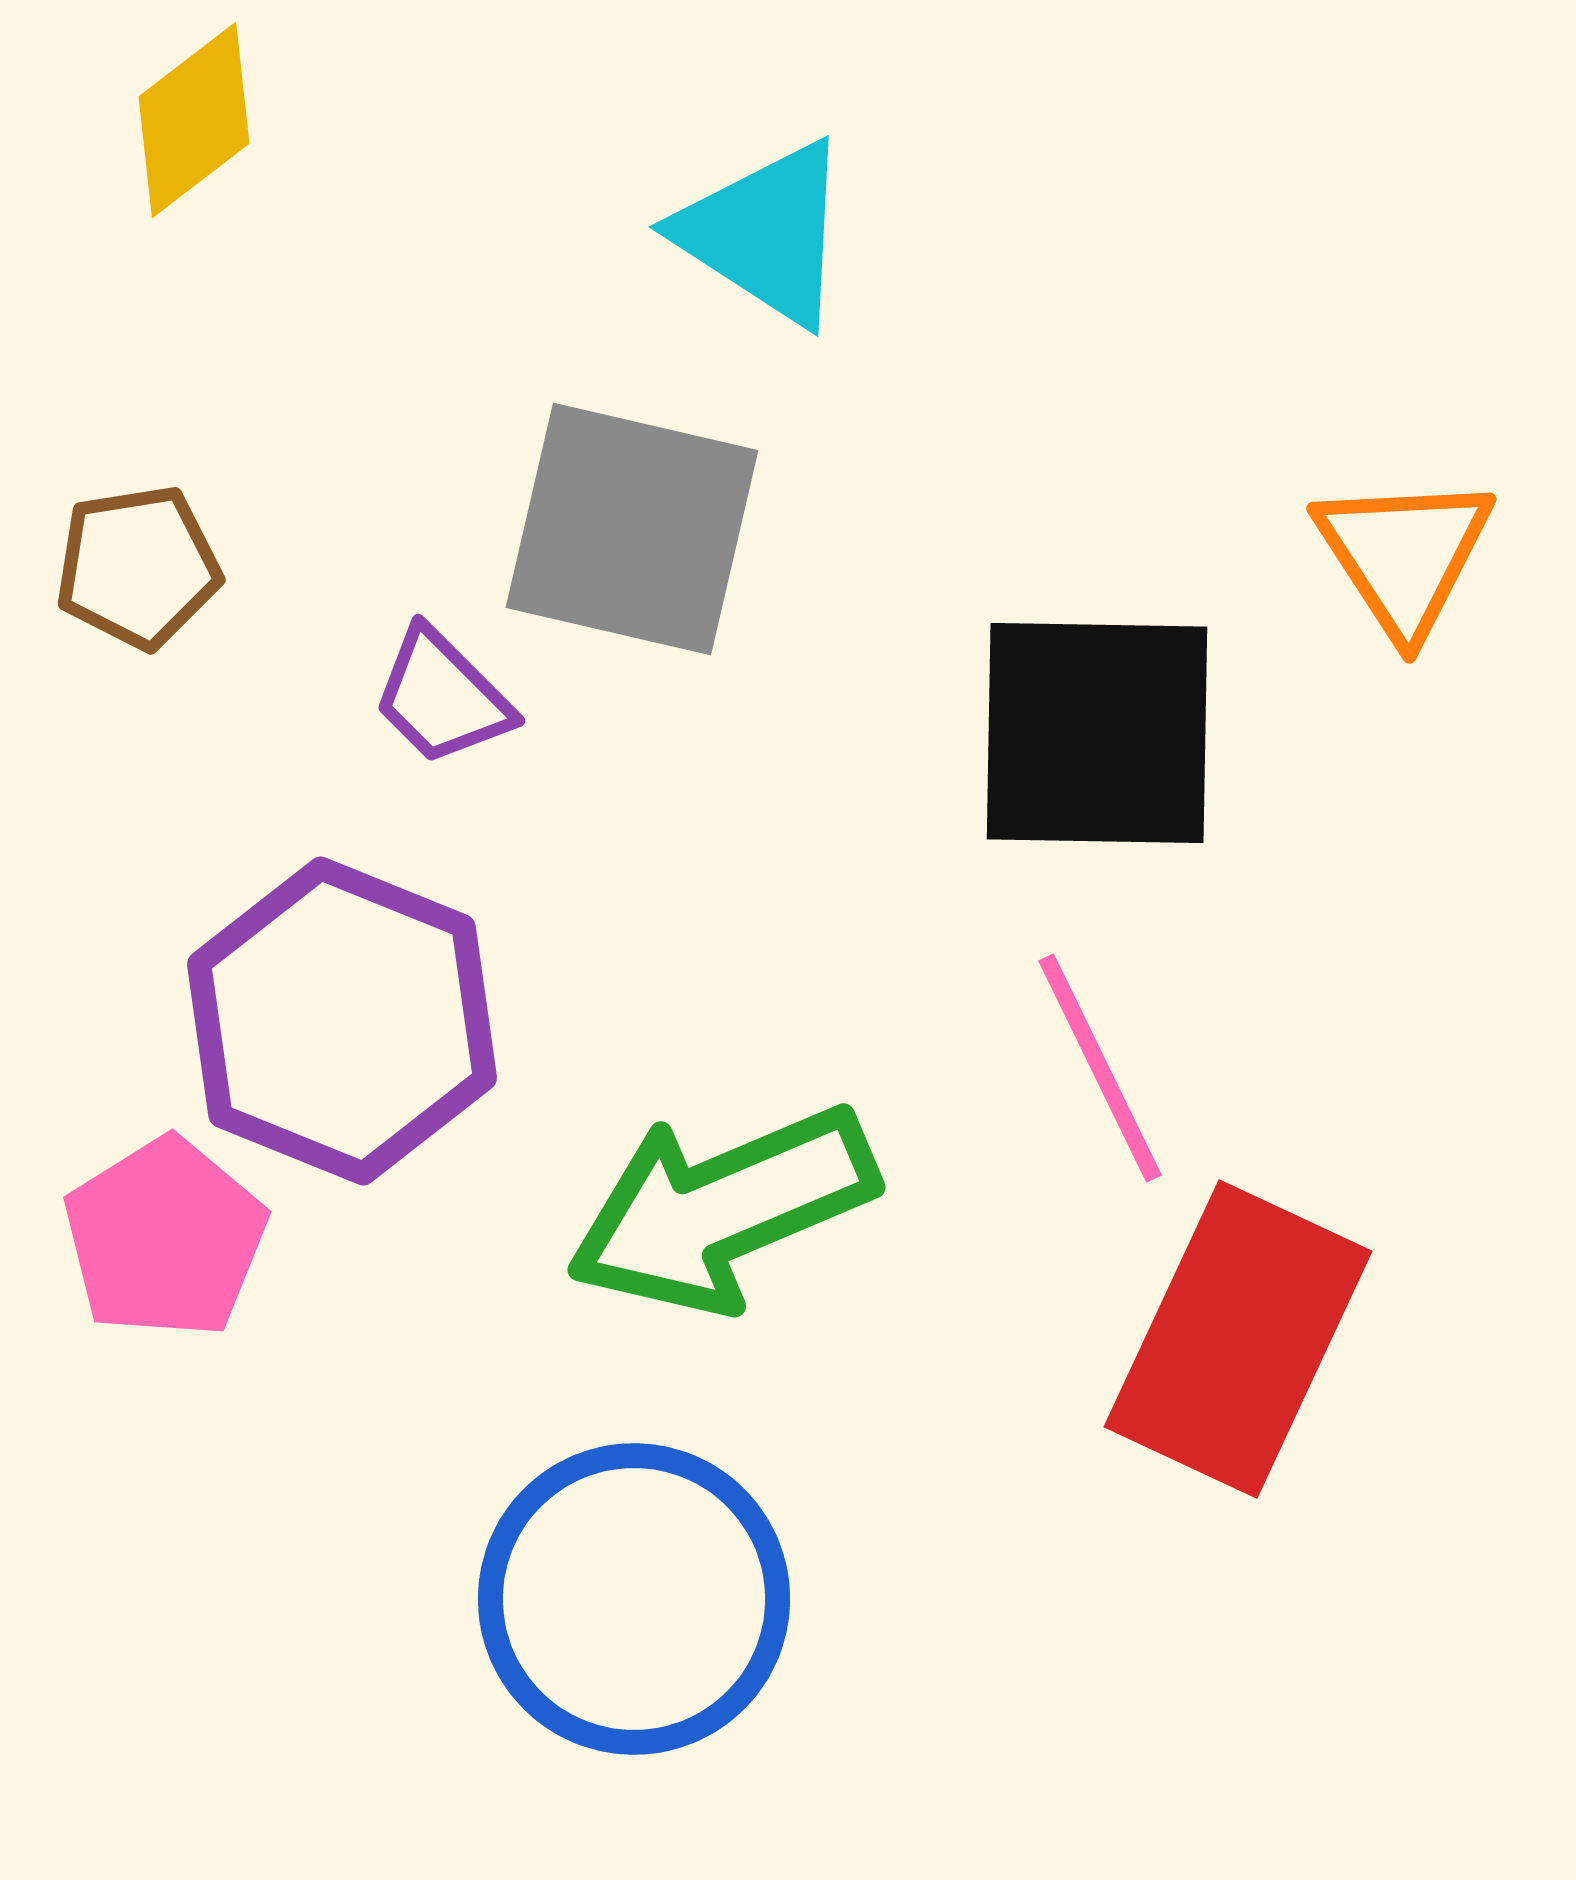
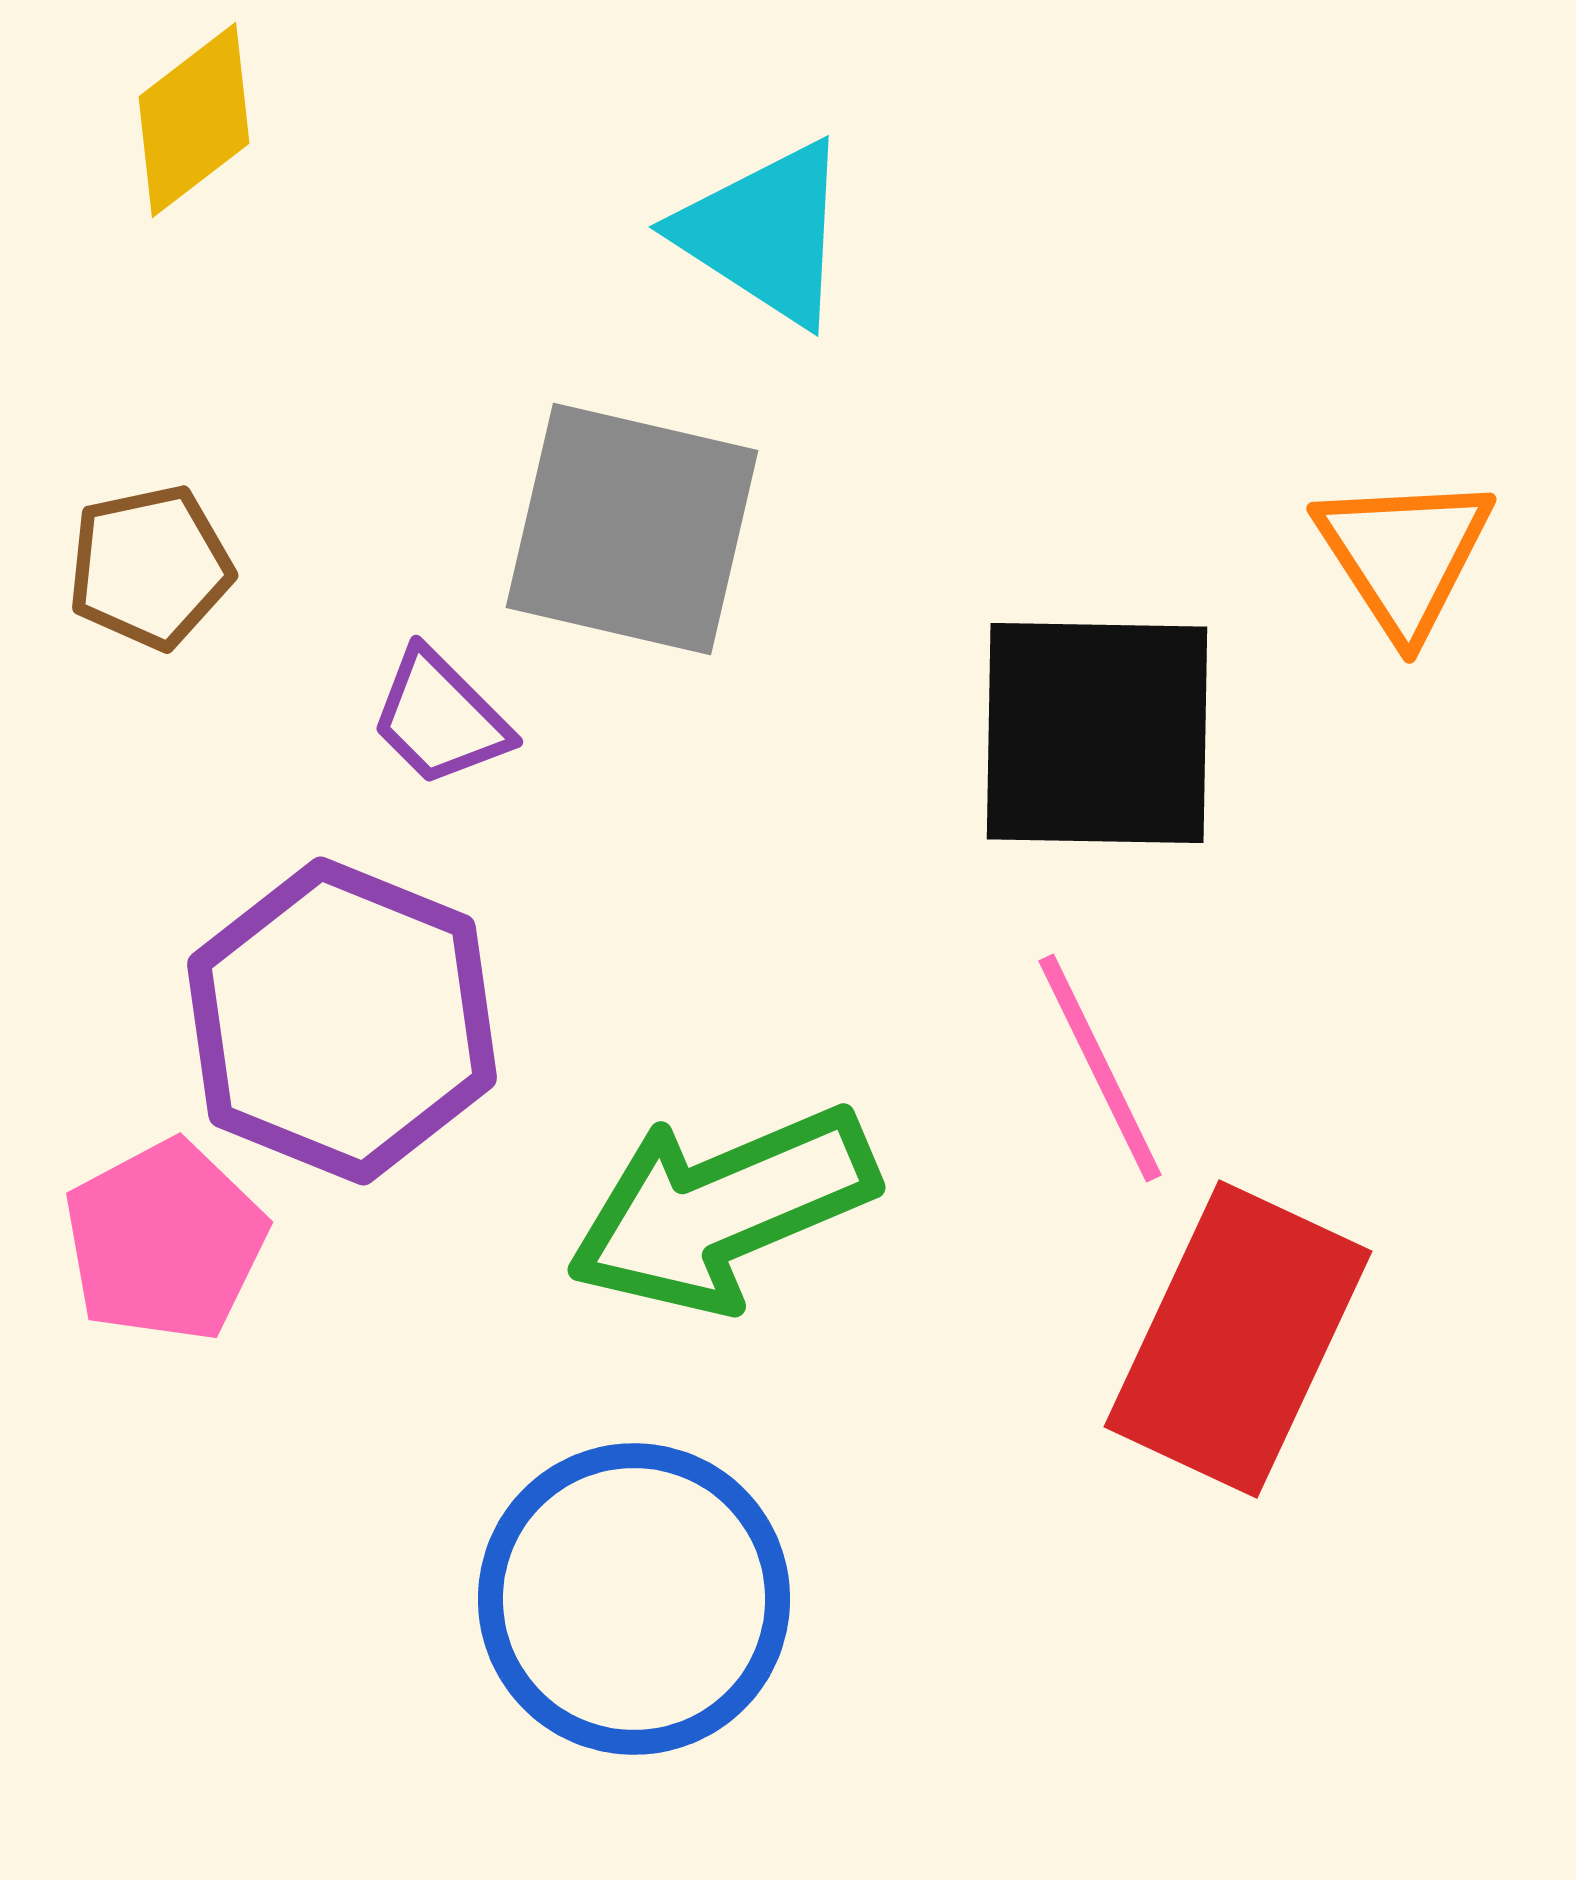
brown pentagon: moved 12 px right; rotated 3 degrees counterclockwise
purple trapezoid: moved 2 px left, 21 px down
pink pentagon: moved 3 px down; rotated 4 degrees clockwise
